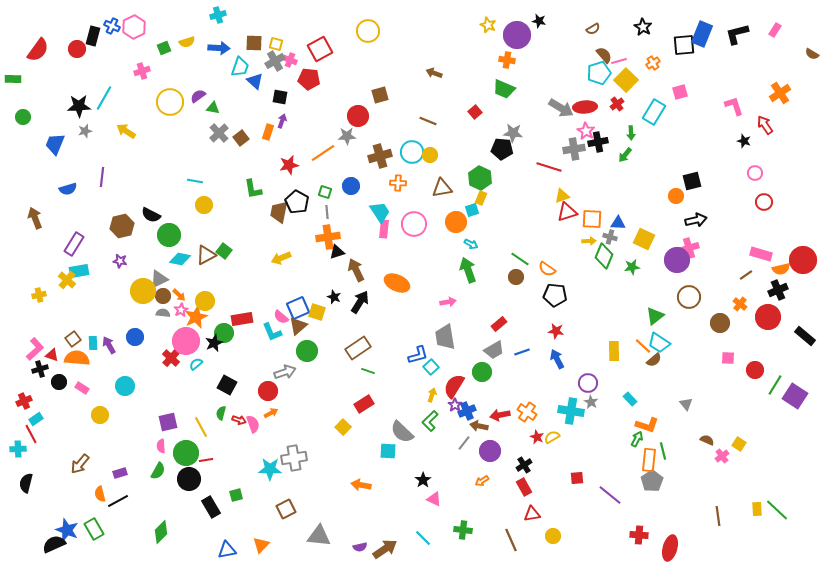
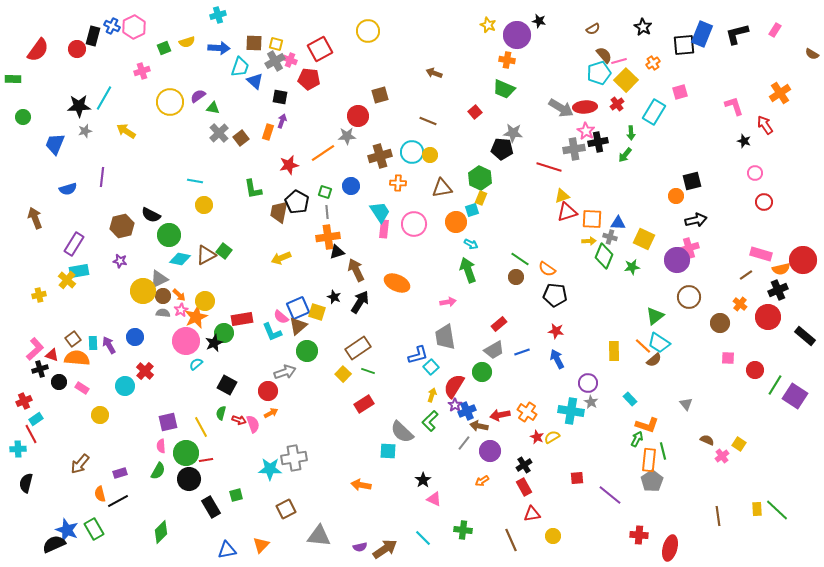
red cross at (171, 358): moved 26 px left, 13 px down
yellow square at (343, 427): moved 53 px up
